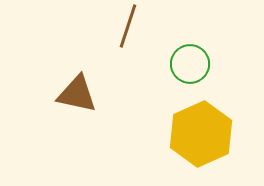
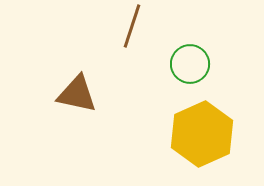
brown line: moved 4 px right
yellow hexagon: moved 1 px right
